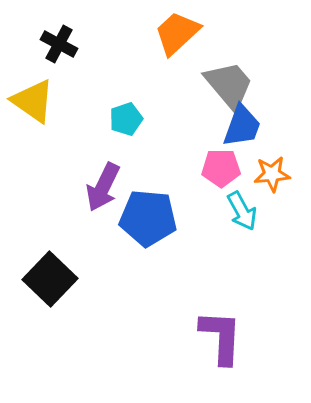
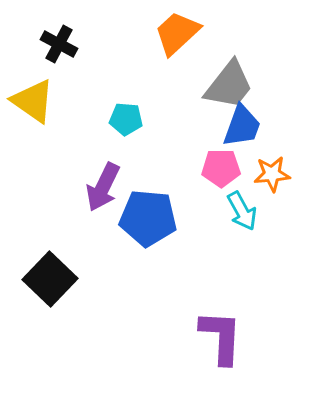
gray trapezoid: rotated 78 degrees clockwise
cyan pentagon: rotated 24 degrees clockwise
